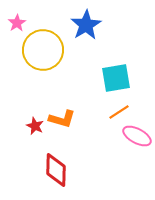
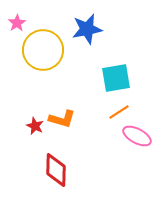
blue star: moved 1 px right, 4 px down; rotated 20 degrees clockwise
